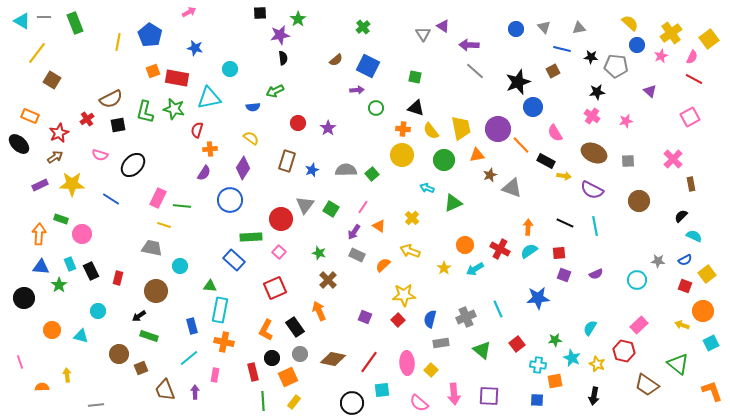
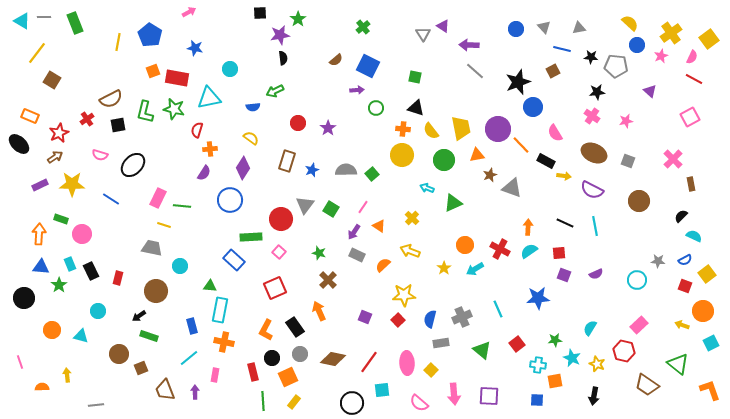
gray square at (628, 161): rotated 24 degrees clockwise
gray cross at (466, 317): moved 4 px left
orange L-shape at (712, 391): moved 2 px left, 1 px up
